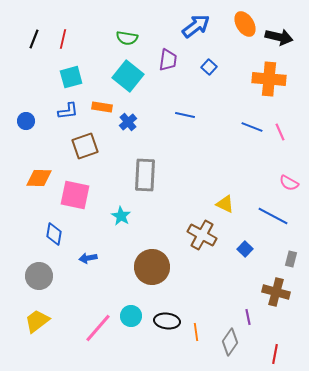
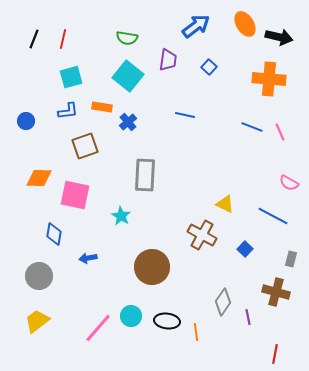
gray diamond at (230, 342): moved 7 px left, 40 px up
